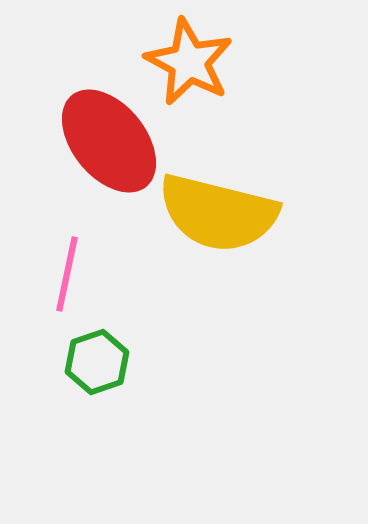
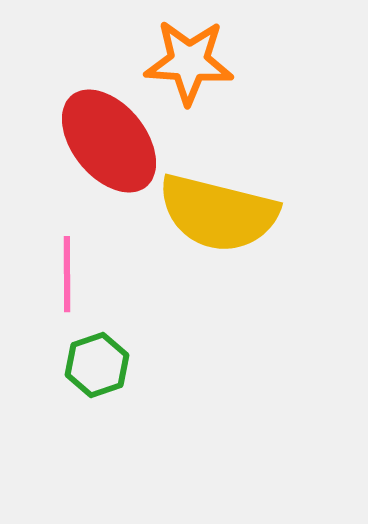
orange star: rotated 24 degrees counterclockwise
pink line: rotated 12 degrees counterclockwise
green hexagon: moved 3 px down
